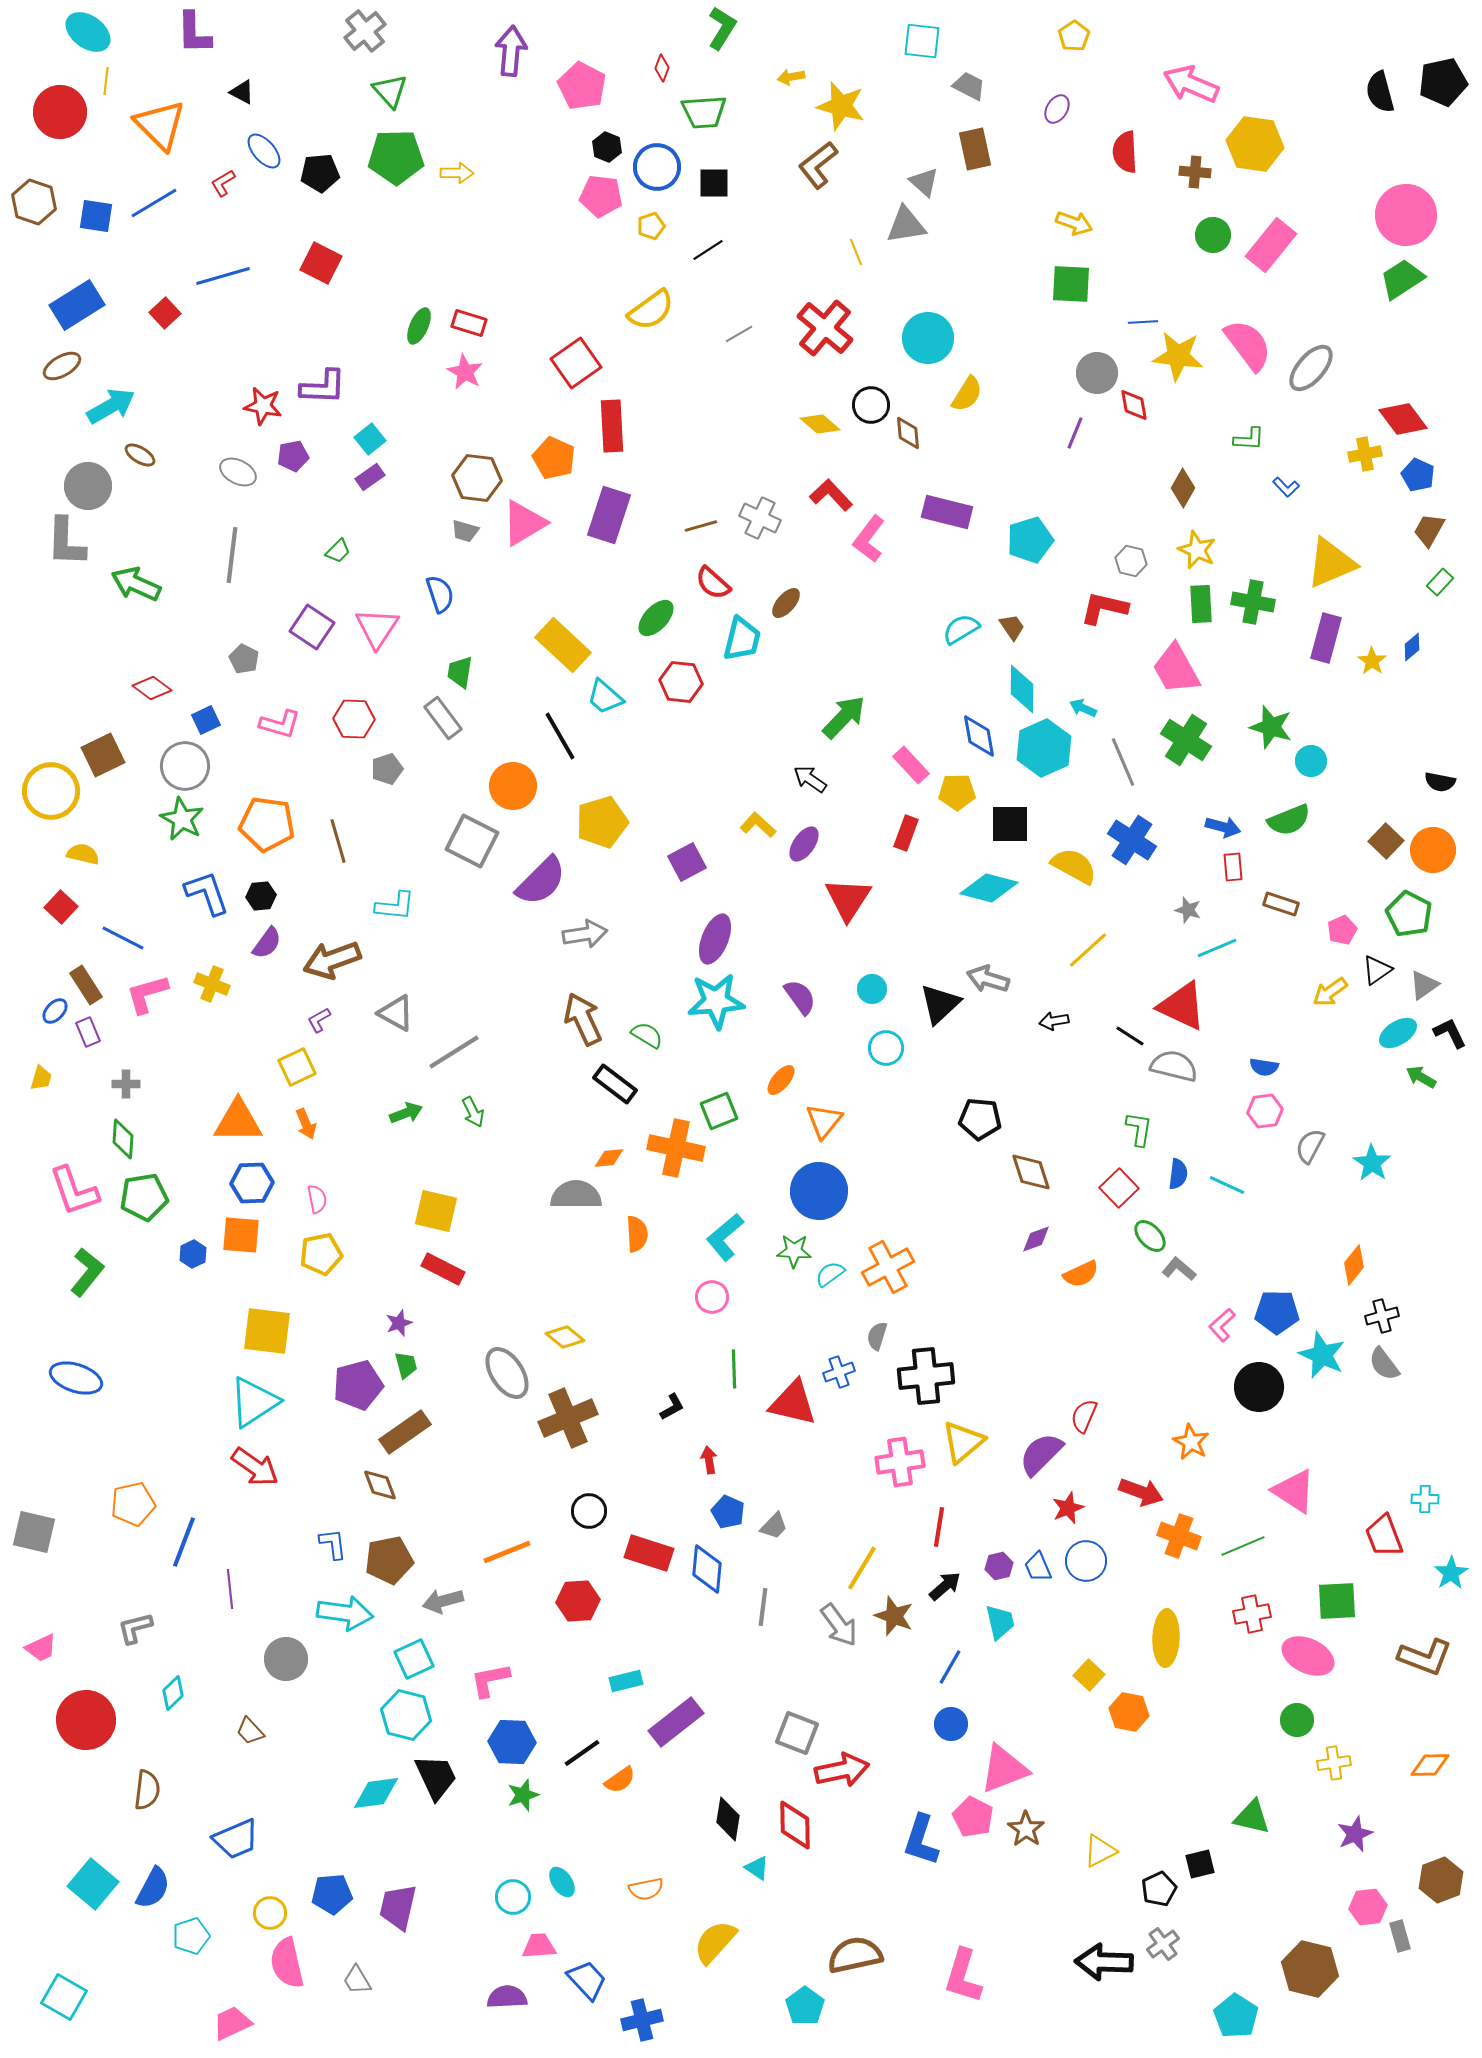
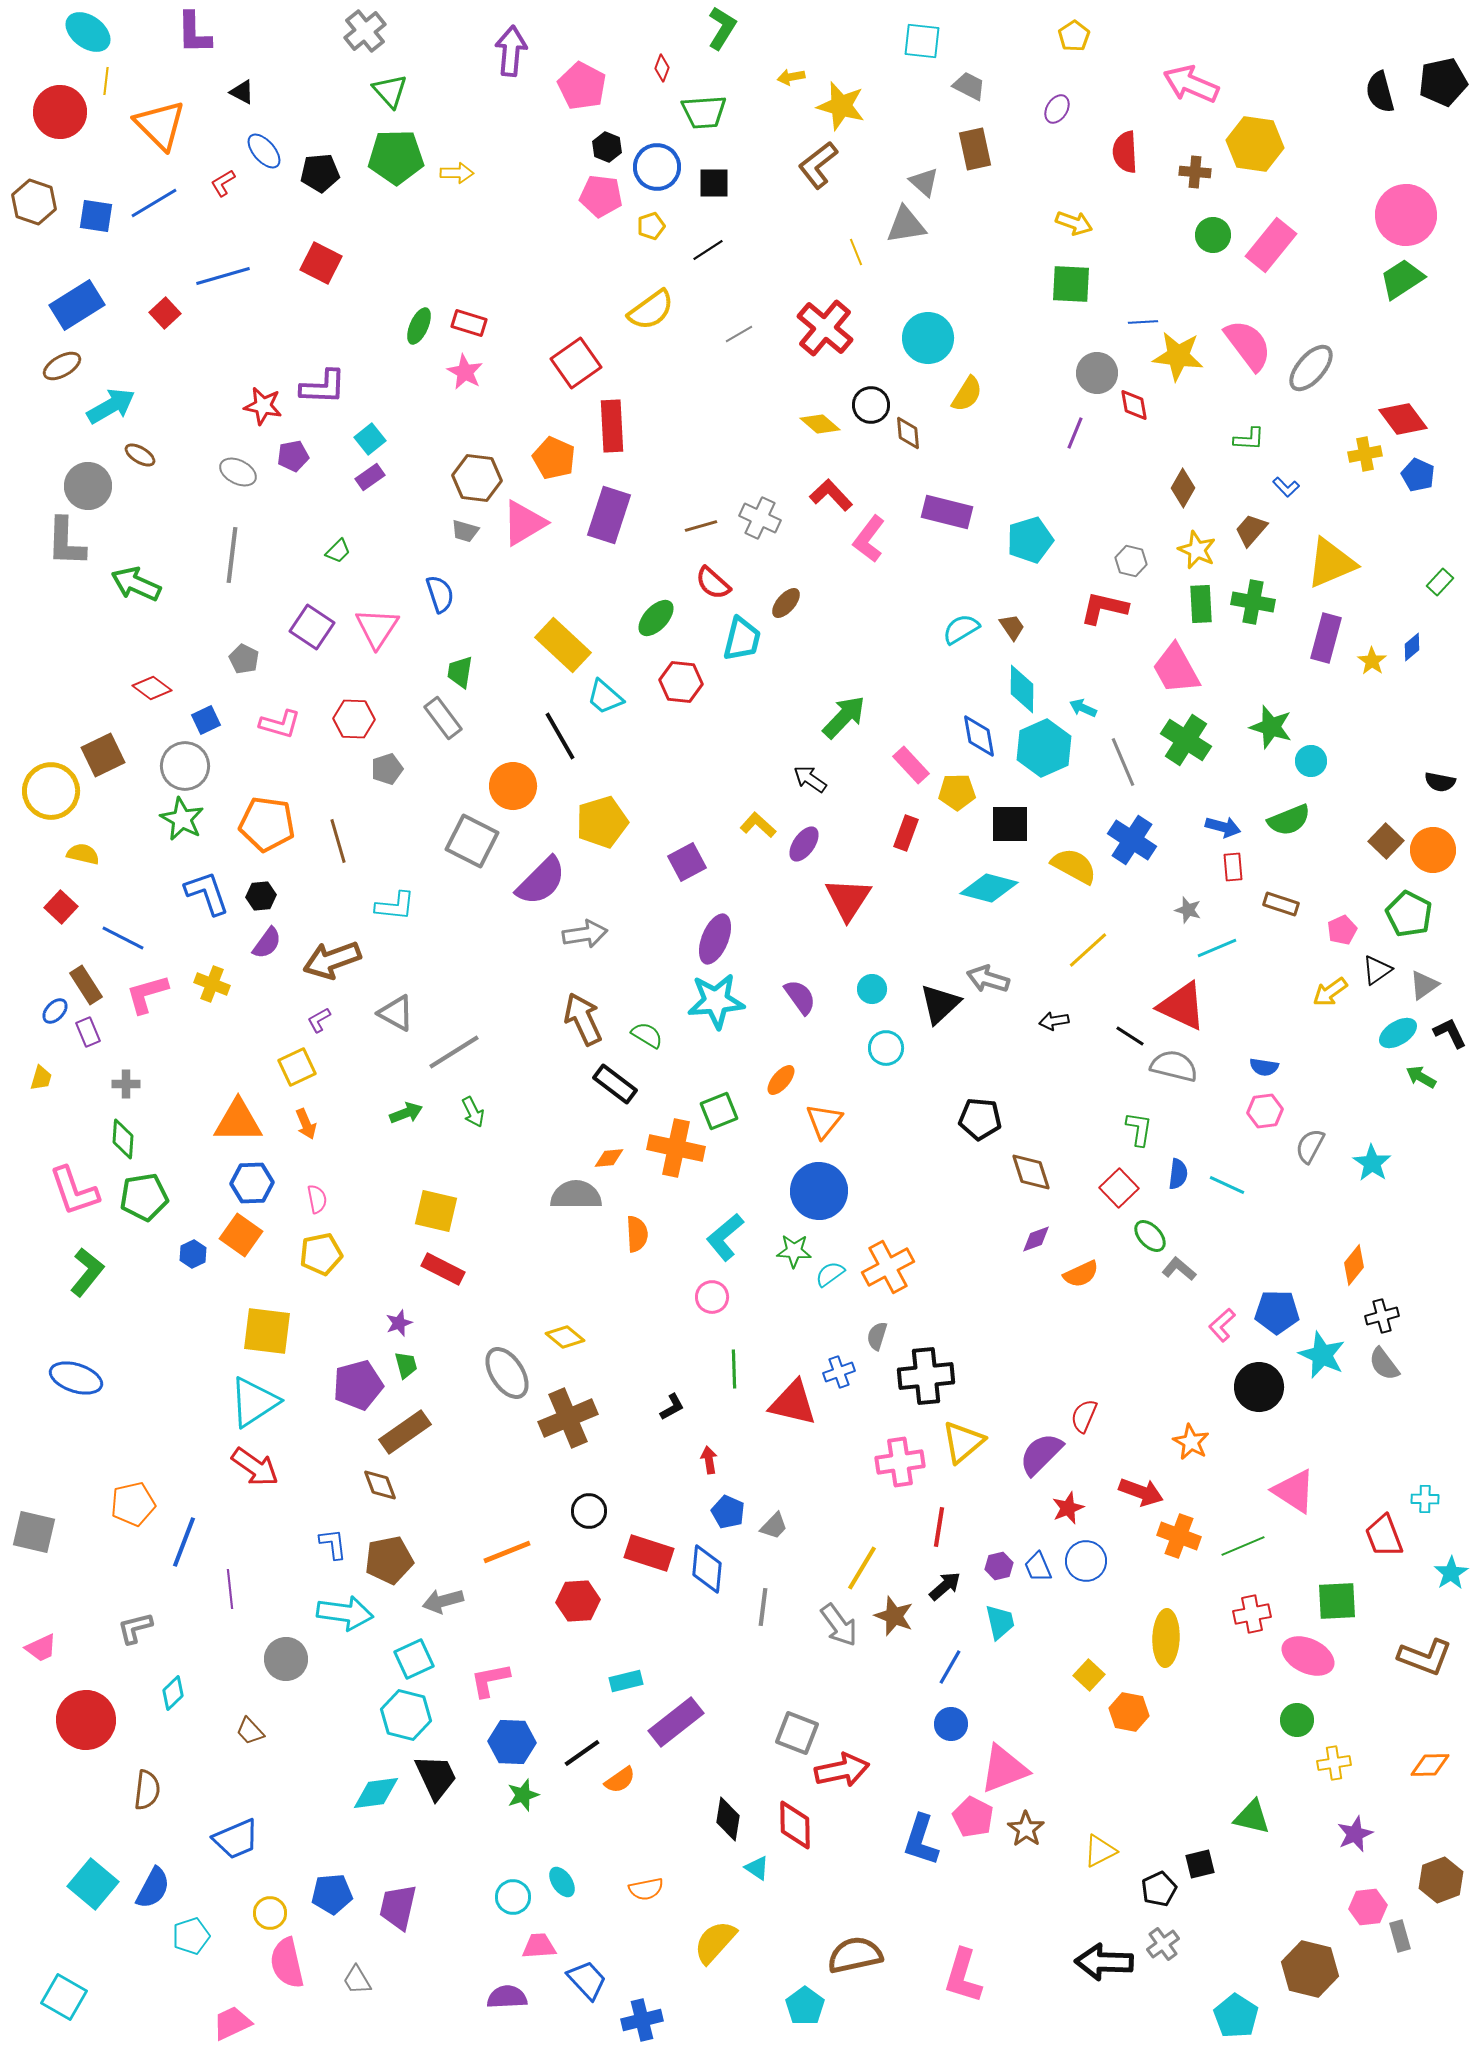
brown trapezoid at (1429, 530): moved 178 px left; rotated 12 degrees clockwise
orange square at (241, 1235): rotated 30 degrees clockwise
